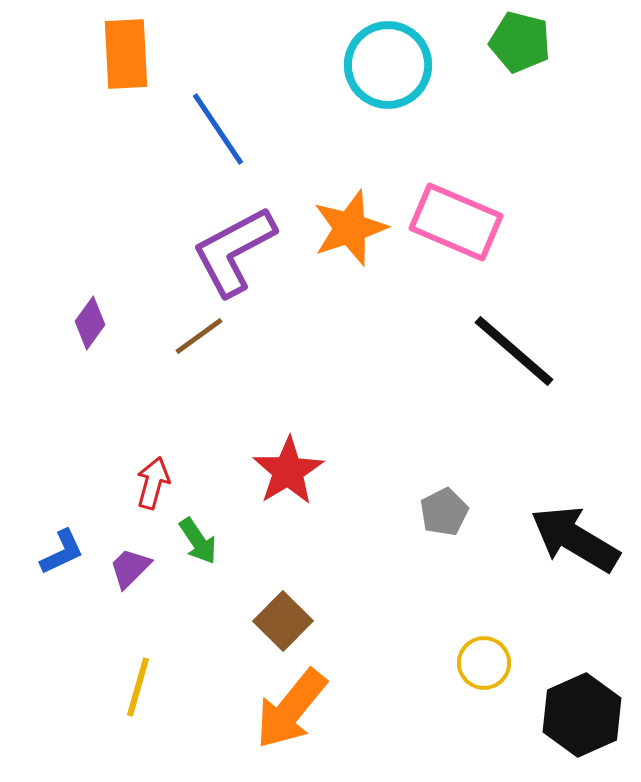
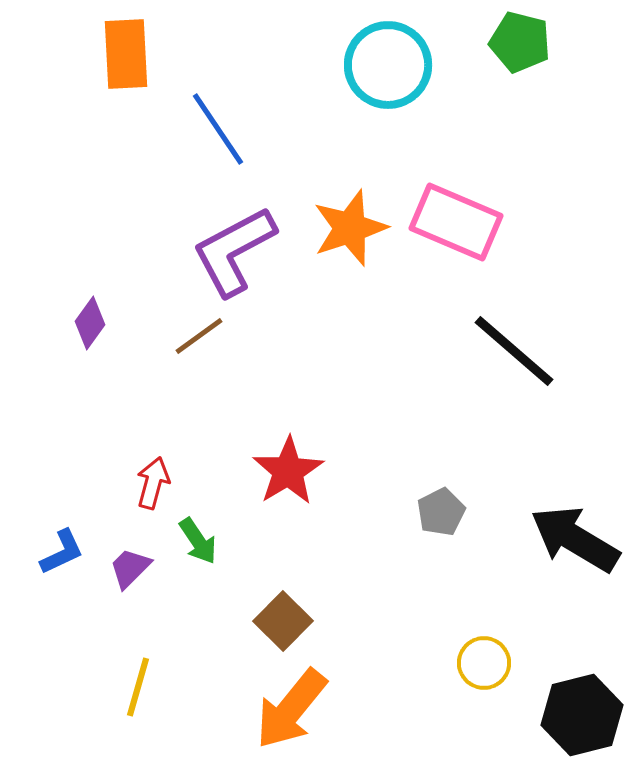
gray pentagon: moved 3 px left
black hexagon: rotated 10 degrees clockwise
